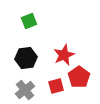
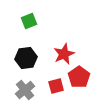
red star: moved 1 px up
